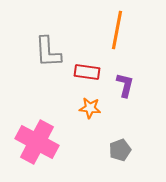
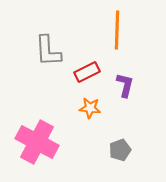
orange line: rotated 9 degrees counterclockwise
gray L-shape: moved 1 px up
red rectangle: rotated 35 degrees counterclockwise
